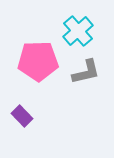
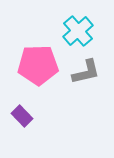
pink pentagon: moved 4 px down
